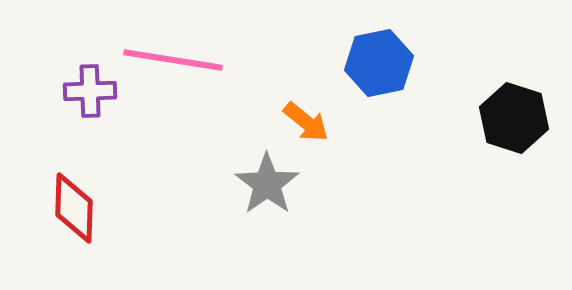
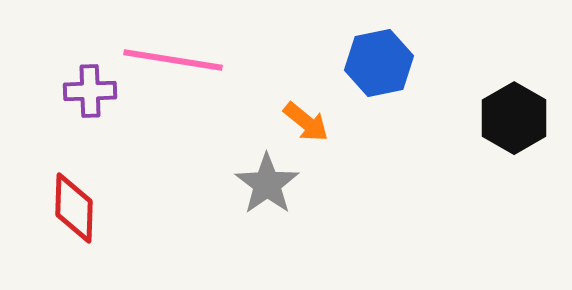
black hexagon: rotated 12 degrees clockwise
